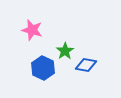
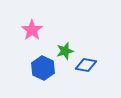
pink star: rotated 20 degrees clockwise
green star: rotated 18 degrees clockwise
